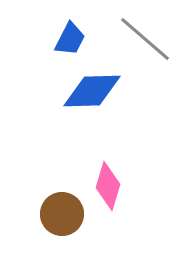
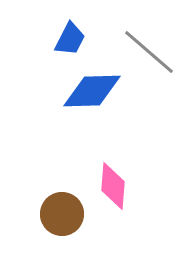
gray line: moved 4 px right, 13 px down
pink diamond: moved 5 px right; rotated 12 degrees counterclockwise
